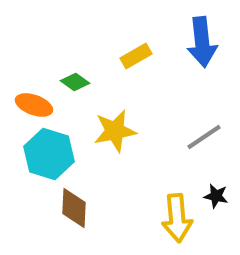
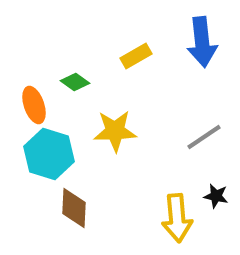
orange ellipse: rotated 51 degrees clockwise
yellow star: rotated 9 degrees clockwise
